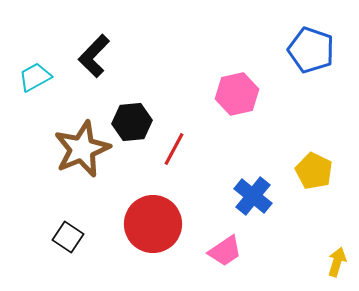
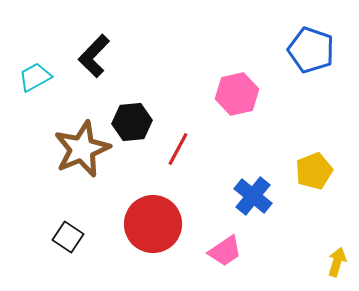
red line: moved 4 px right
yellow pentagon: rotated 24 degrees clockwise
